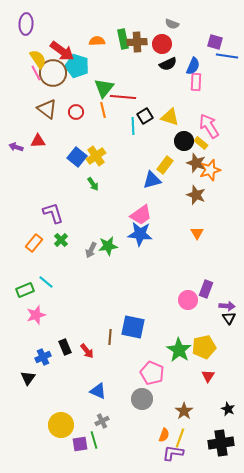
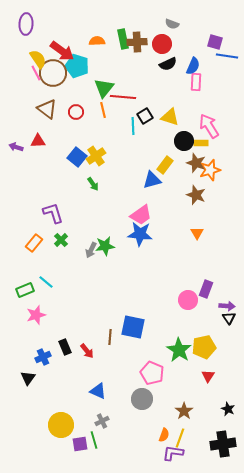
yellow rectangle at (201, 143): rotated 40 degrees counterclockwise
green star at (108, 246): moved 3 px left
black cross at (221, 443): moved 2 px right, 1 px down
